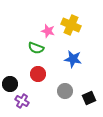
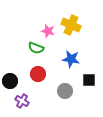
blue star: moved 2 px left
black circle: moved 3 px up
black square: moved 18 px up; rotated 24 degrees clockwise
